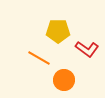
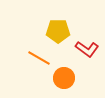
orange circle: moved 2 px up
